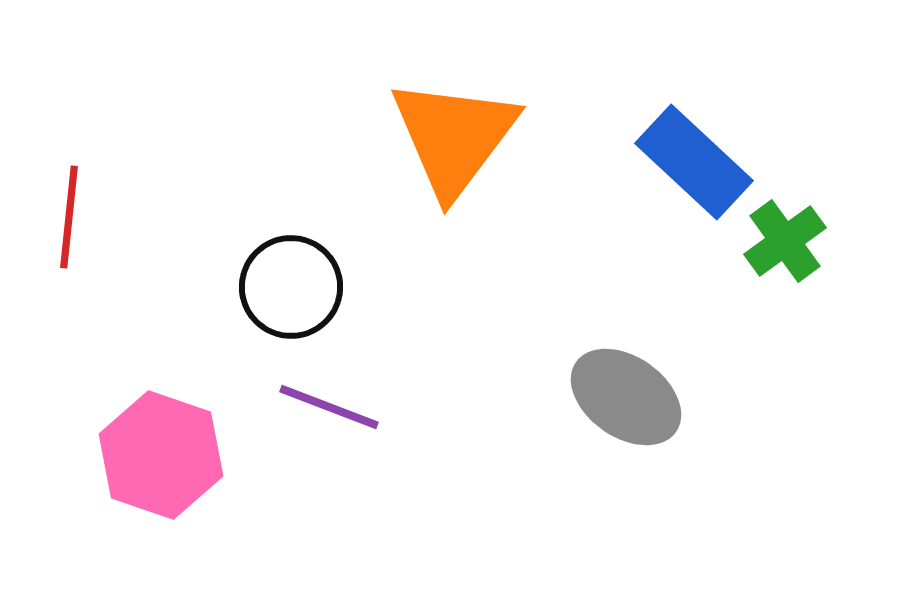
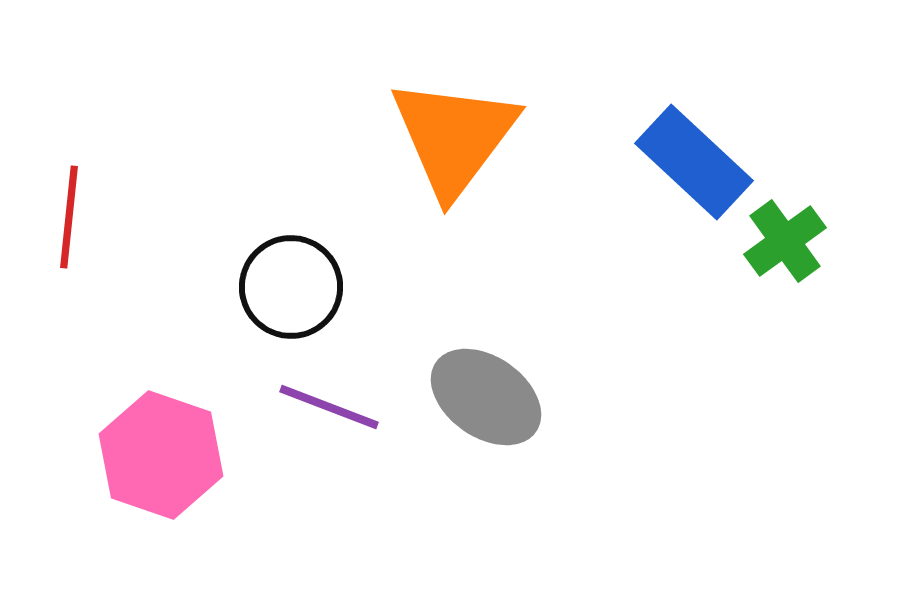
gray ellipse: moved 140 px left
